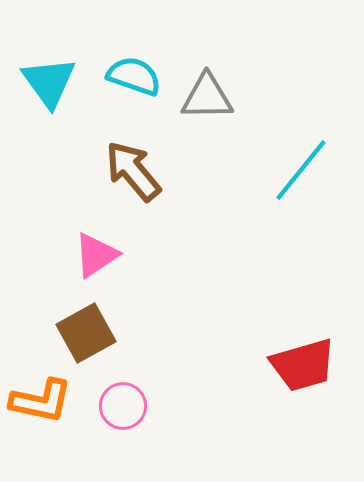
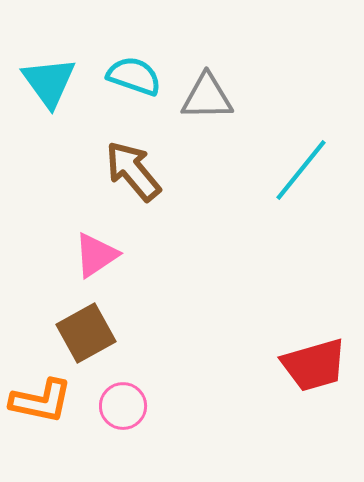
red trapezoid: moved 11 px right
